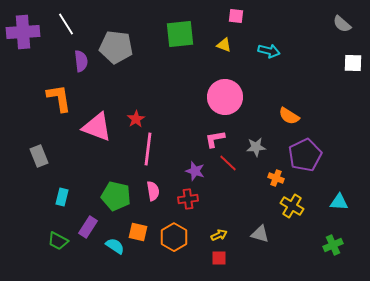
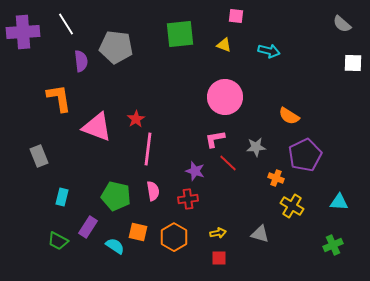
yellow arrow: moved 1 px left, 2 px up; rotated 14 degrees clockwise
